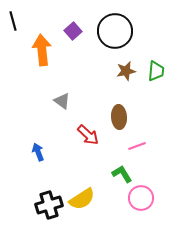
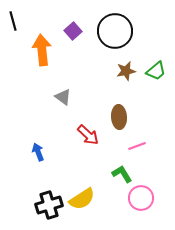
green trapezoid: rotated 45 degrees clockwise
gray triangle: moved 1 px right, 4 px up
